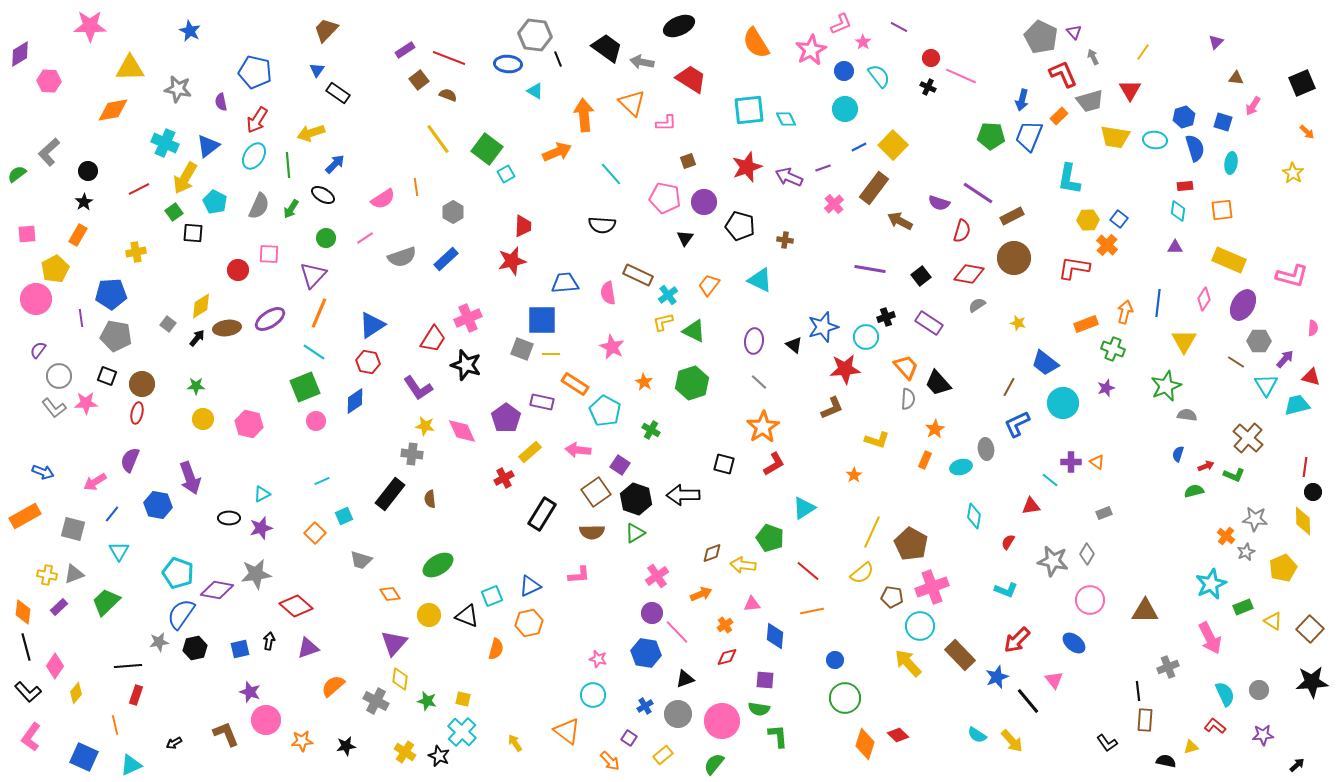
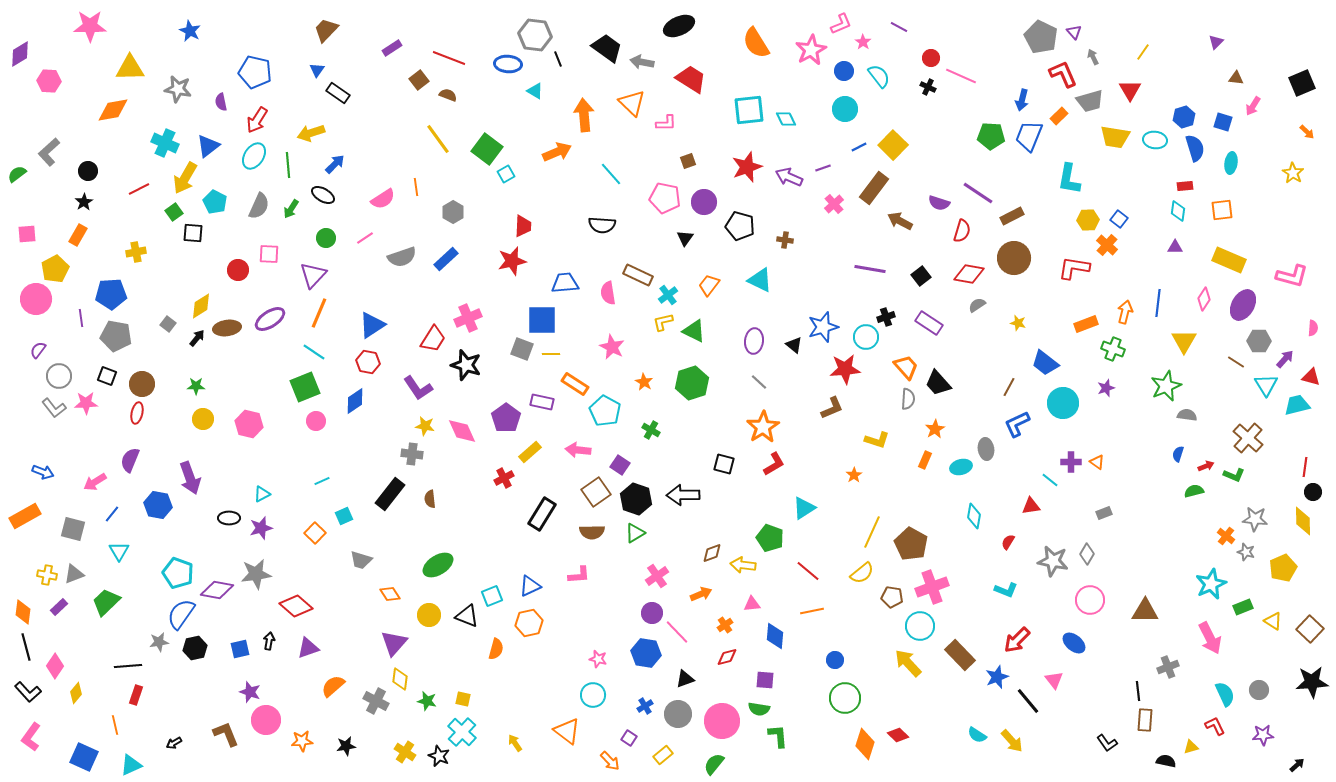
purple rectangle at (405, 50): moved 13 px left, 2 px up
gray star at (1246, 552): rotated 30 degrees counterclockwise
red L-shape at (1215, 726): rotated 25 degrees clockwise
